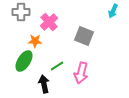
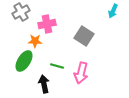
gray cross: rotated 30 degrees counterclockwise
pink cross: moved 2 px left, 2 px down; rotated 30 degrees clockwise
gray square: rotated 12 degrees clockwise
green line: rotated 48 degrees clockwise
